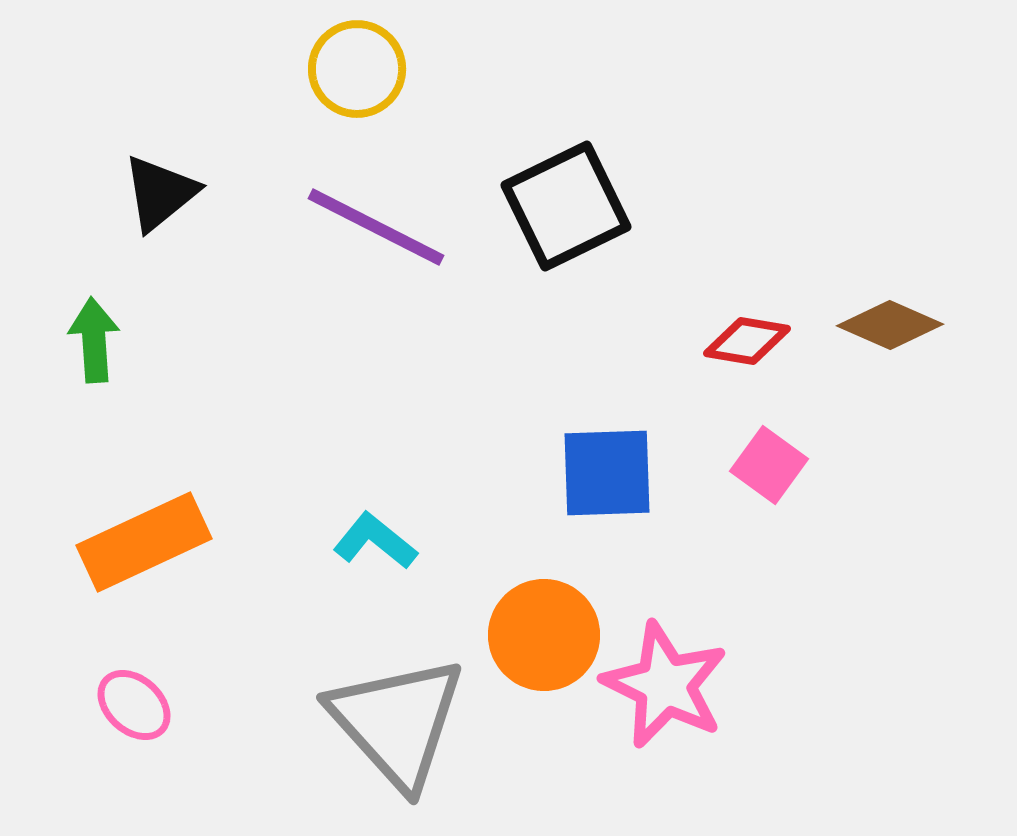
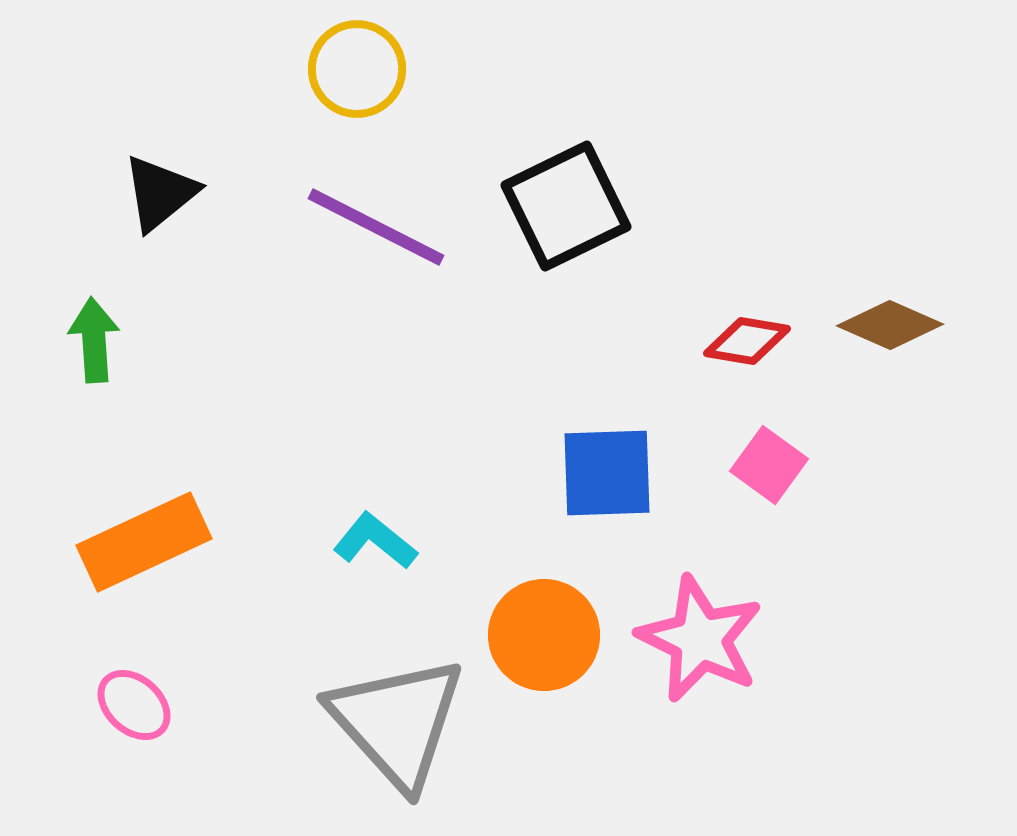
pink star: moved 35 px right, 46 px up
